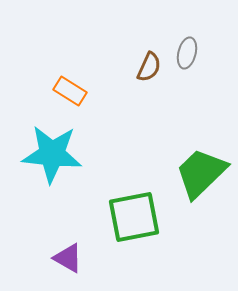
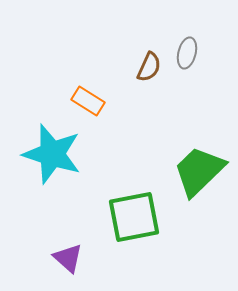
orange rectangle: moved 18 px right, 10 px down
cyan star: rotated 12 degrees clockwise
green trapezoid: moved 2 px left, 2 px up
purple triangle: rotated 12 degrees clockwise
